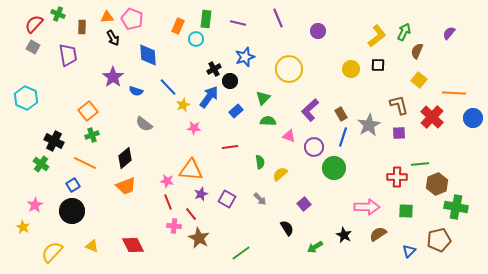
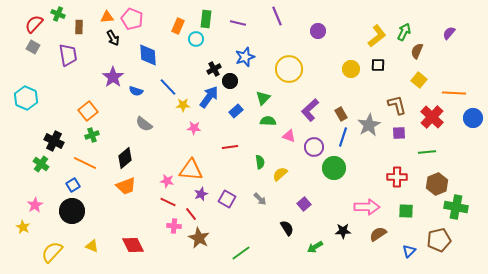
purple line at (278, 18): moved 1 px left, 2 px up
brown rectangle at (82, 27): moved 3 px left
yellow star at (183, 105): rotated 24 degrees clockwise
brown L-shape at (399, 105): moved 2 px left
green line at (420, 164): moved 7 px right, 12 px up
red line at (168, 202): rotated 42 degrees counterclockwise
black star at (344, 235): moved 1 px left, 4 px up; rotated 28 degrees counterclockwise
